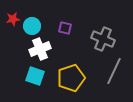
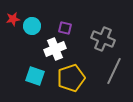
white cross: moved 15 px right
